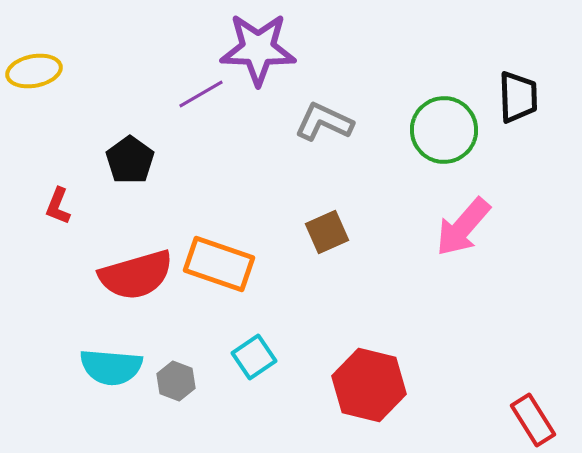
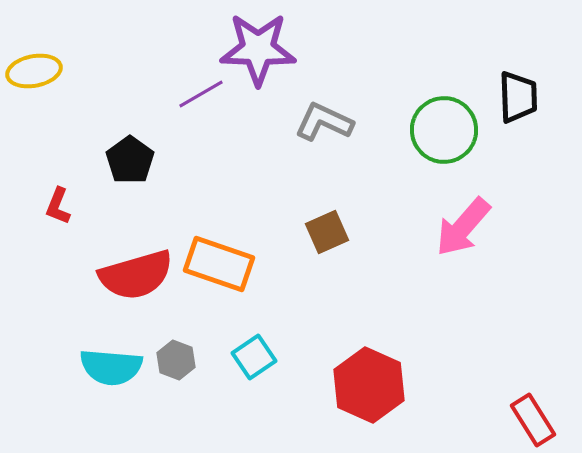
gray hexagon: moved 21 px up
red hexagon: rotated 10 degrees clockwise
